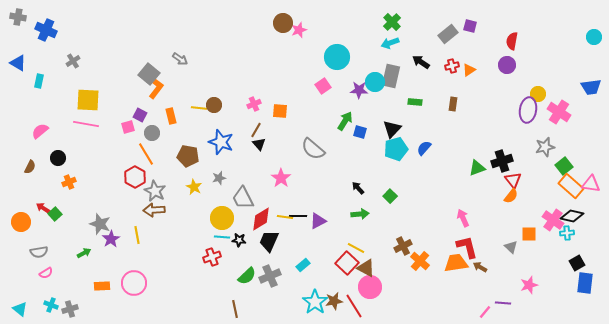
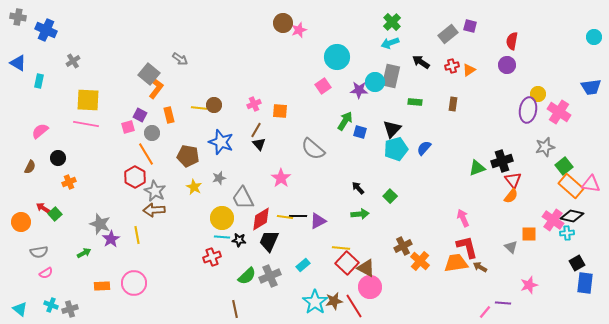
orange rectangle at (171, 116): moved 2 px left, 1 px up
yellow line at (356, 248): moved 15 px left; rotated 24 degrees counterclockwise
